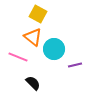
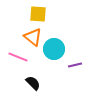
yellow square: rotated 24 degrees counterclockwise
